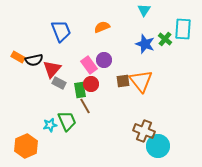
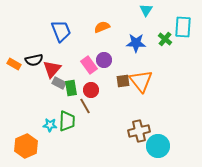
cyan triangle: moved 2 px right
cyan rectangle: moved 2 px up
blue star: moved 9 px left, 1 px up; rotated 18 degrees counterclockwise
orange rectangle: moved 4 px left, 7 px down
red circle: moved 6 px down
green rectangle: moved 9 px left, 2 px up
green trapezoid: rotated 25 degrees clockwise
cyan star: rotated 16 degrees clockwise
brown cross: moved 5 px left; rotated 35 degrees counterclockwise
